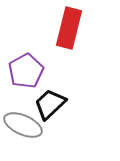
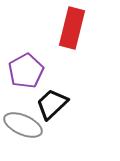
red rectangle: moved 3 px right
black trapezoid: moved 2 px right
